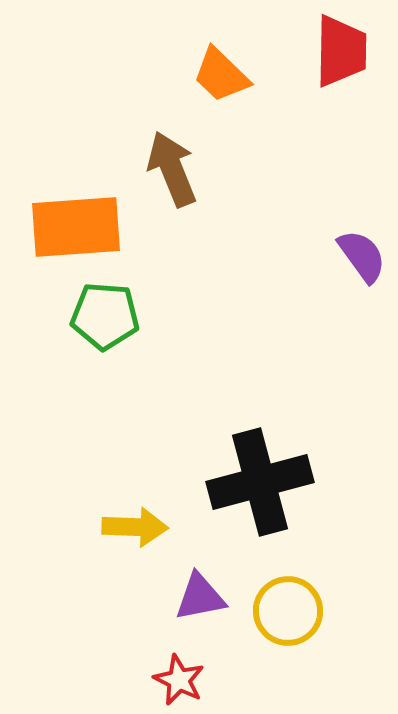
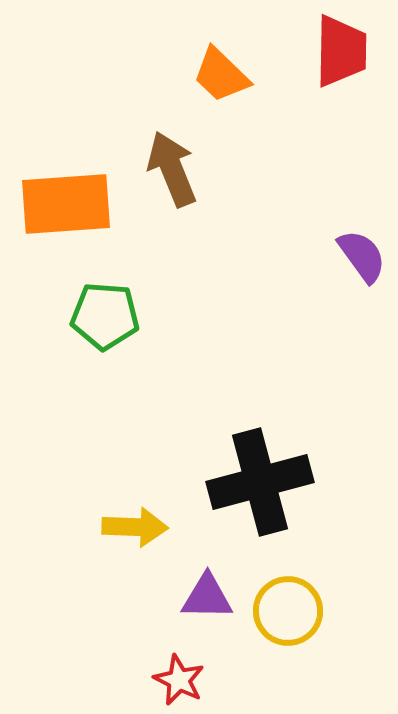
orange rectangle: moved 10 px left, 23 px up
purple triangle: moved 7 px right; rotated 12 degrees clockwise
